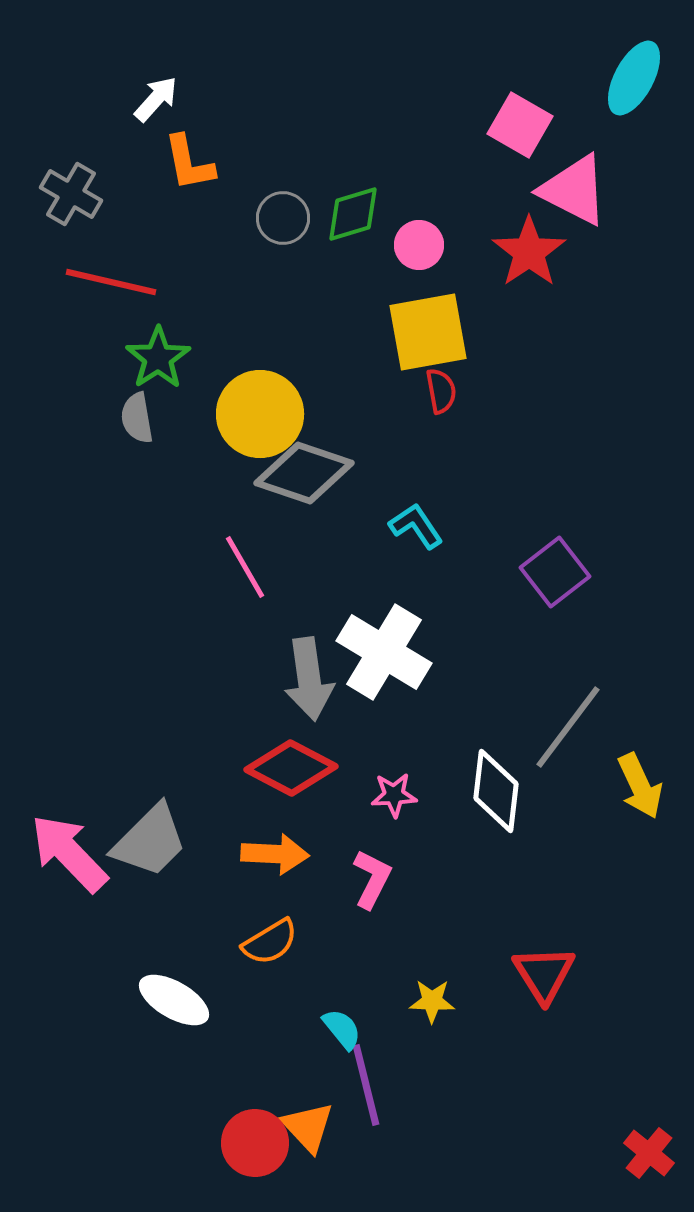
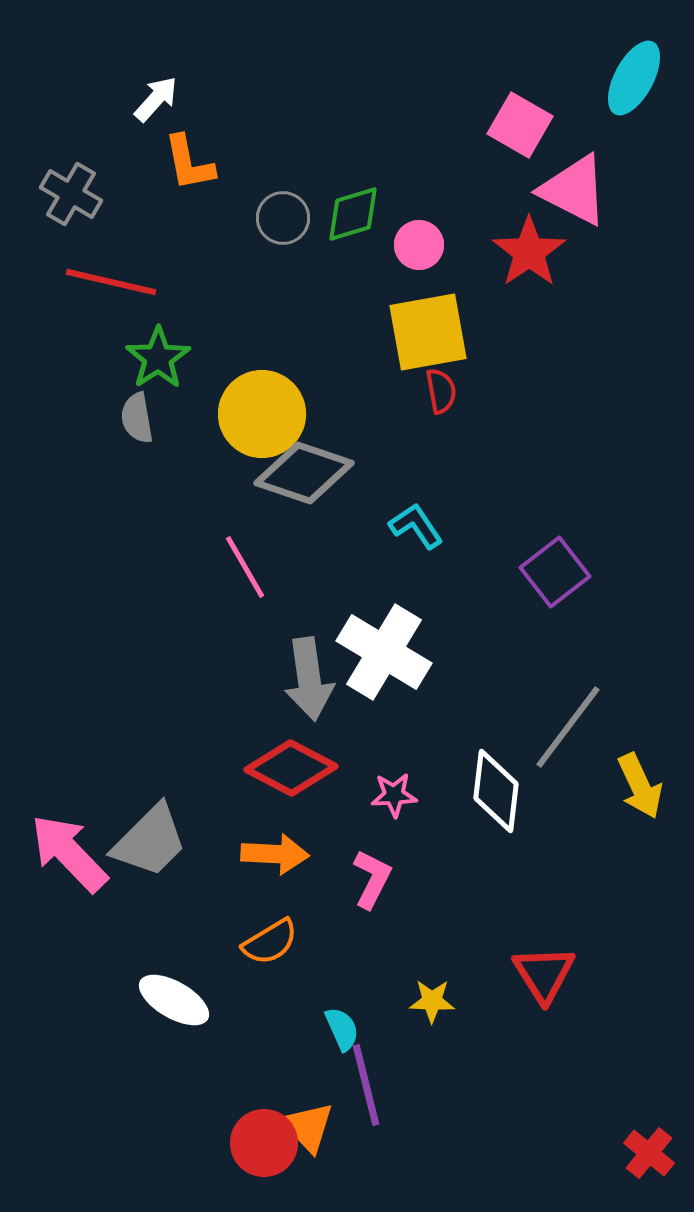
yellow circle: moved 2 px right
cyan semicircle: rotated 15 degrees clockwise
red circle: moved 9 px right
